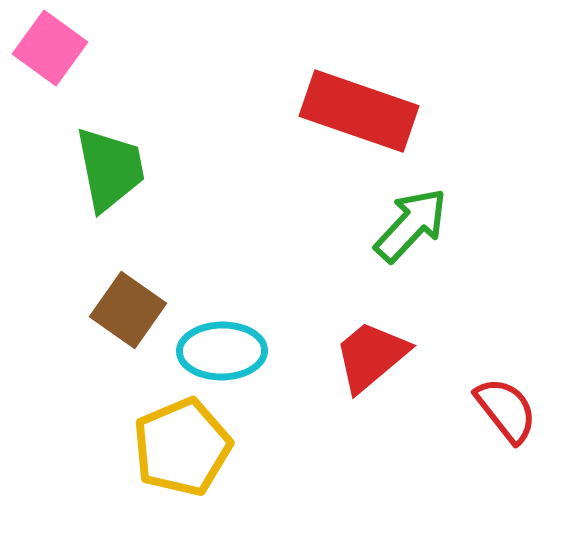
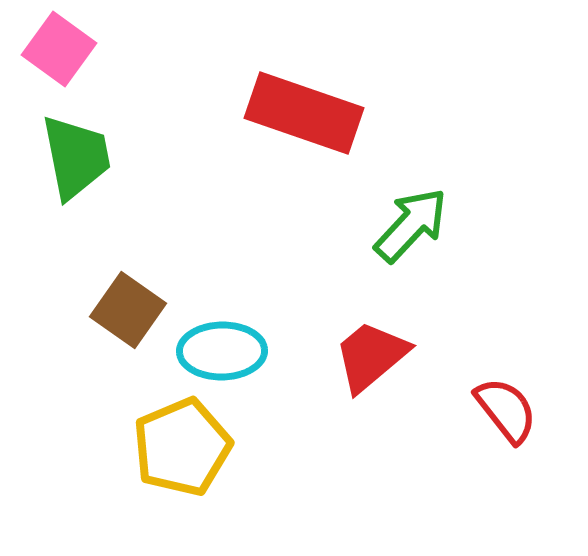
pink square: moved 9 px right, 1 px down
red rectangle: moved 55 px left, 2 px down
green trapezoid: moved 34 px left, 12 px up
